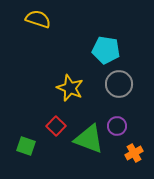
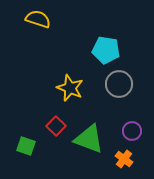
purple circle: moved 15 px right, 5 px down
orange cross: moved 10 px left, 6 px down; rotated 24 degrees counterclockwise
